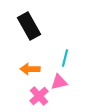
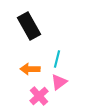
cyan line: moved 8 px left, 1 px down
pink triangle: rotated 24 degrees counterclockwise
